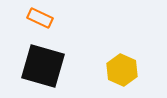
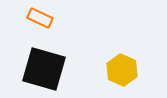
black square: moved 1 px right, 3 px down
